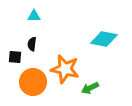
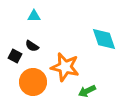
cyan diamond: rotated 60 degrees clockwise
black semicircle: moved 2 px down; rotated 64 degrees counterclockwise
black square: moved 1 px up; rotated 24 degrees clockwise
orange star: moved 2 px up
green arrow: moved 3 px left, 3 px down
